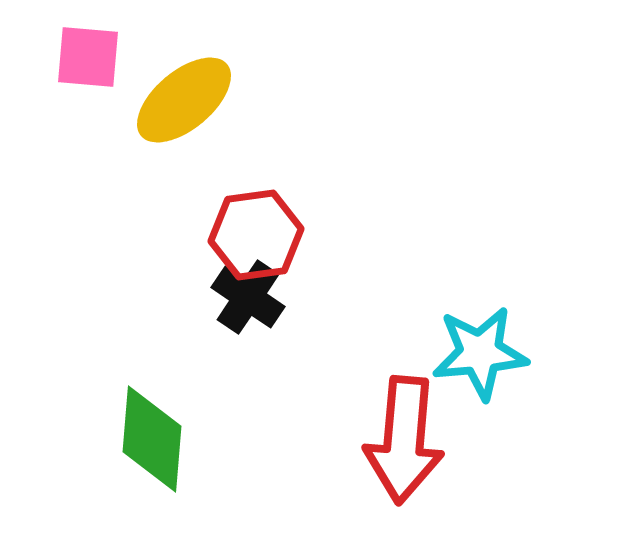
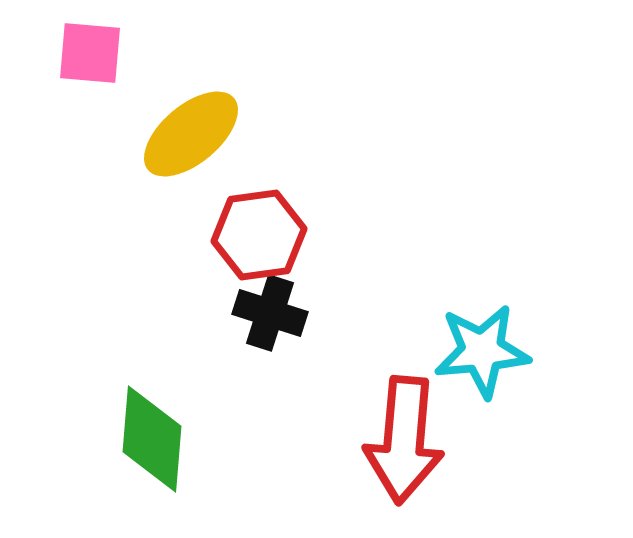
pink square: moved 2 px right, 4 px up
yellow ellipse: moved 7 px right, 34 px down
red hexagon: moved 3 px right
black cross: moved 22 px right, 16 px down; rotated 16 degrees counterclockwise
cyan star: moved 2 px right, 2 px up
